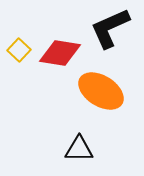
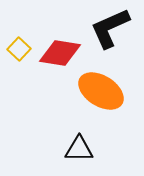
yellow square: moved 1 px up
